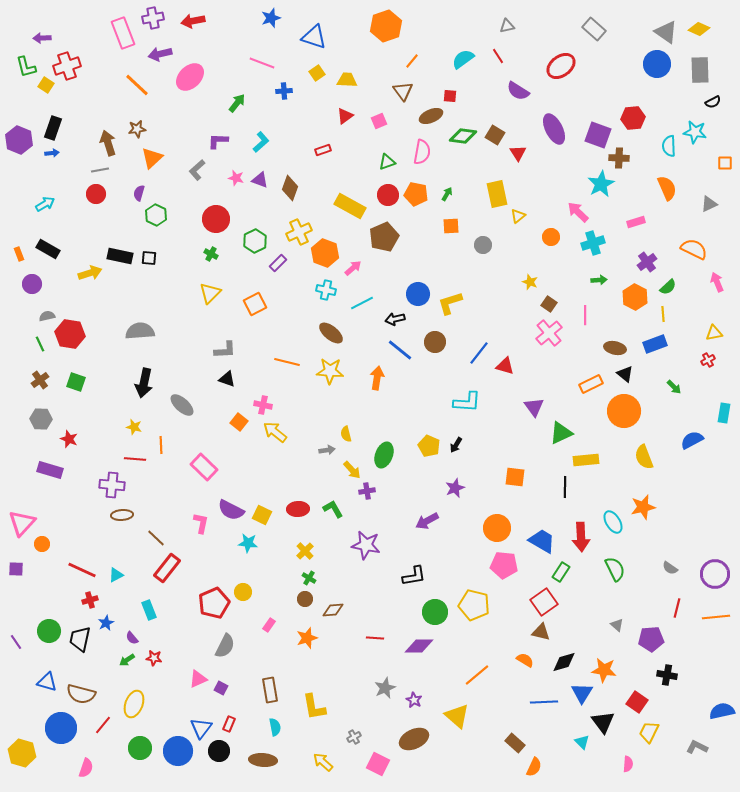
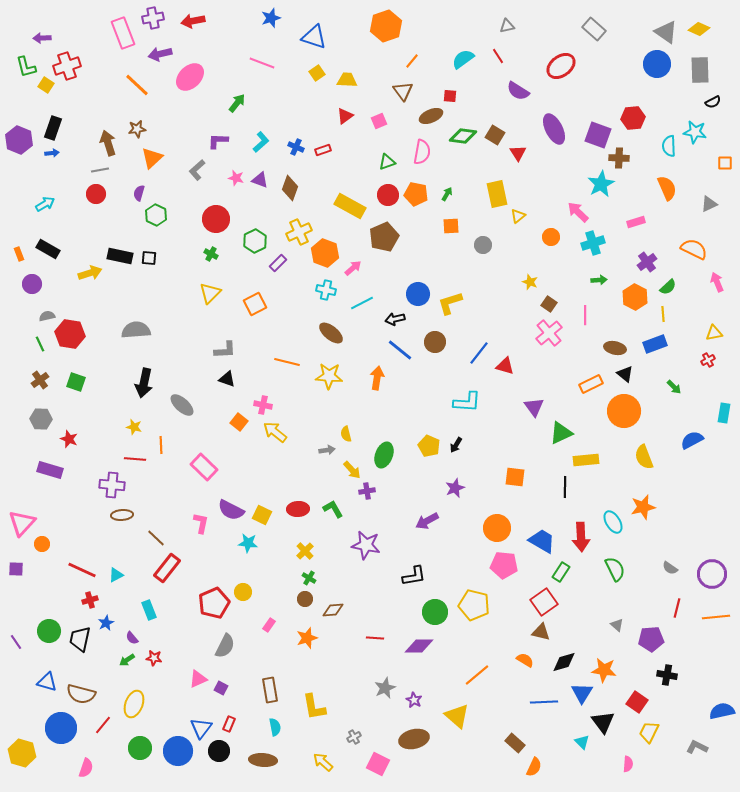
blue cross at (284, 91): moved 12 px right, 56 px down; rotated 28 degrees clockwise
gray semicircle at (140, 331): moved 4 px left, 1 px up
yellow star at (330, 371): moved 1 px left, 5 px down
purple circle at (715, 574): moved 3 px left
brown ellipse at (414, 739): rotated 12 degrees clockwise
